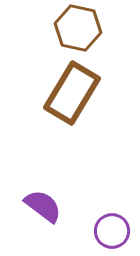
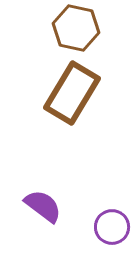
brown hexagon: moved 2 px left
purple circle: moved 4 px up
